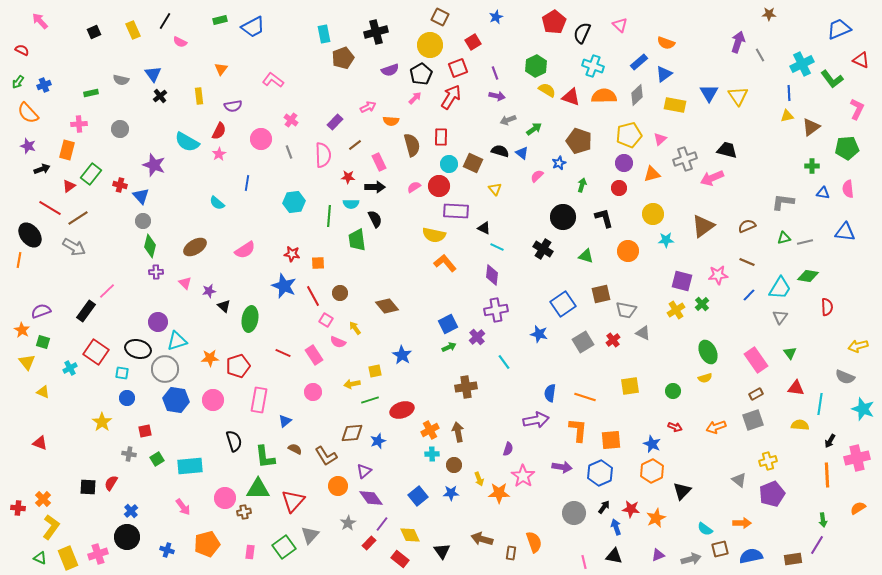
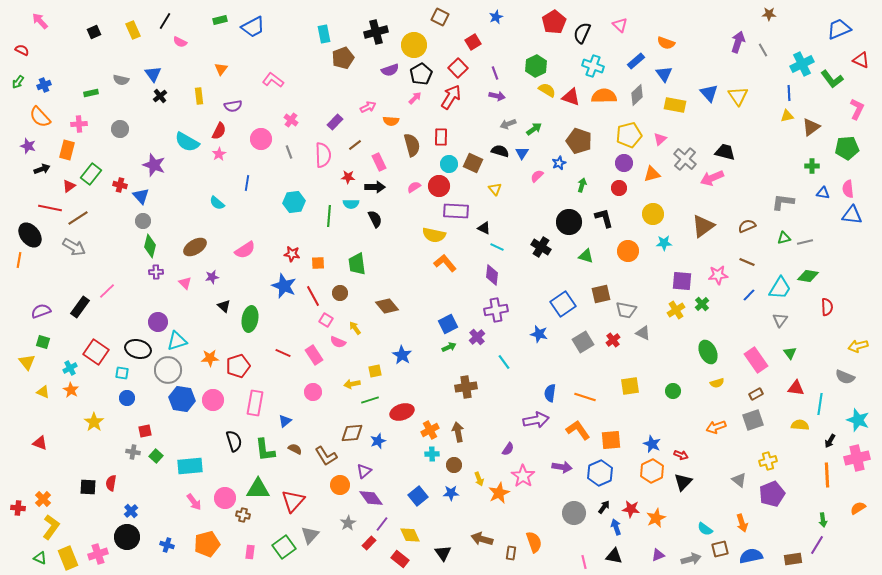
yellow circle at (430, 45): moved 16 px left
gray line at (760, 55): moved 3 px right, 5 px up
blue rectangle at (639, 62): moved 3 px left, 1 px up
red square at (458, 68): rotated 24 degrees counterclockwise
blue triangle at (664, 74): rotated 30 degrees counterclockwise
blue triangle at (709, 93): rotated 12 degrees counterclockwise
orange semicircle at (28, 113): moved 12 px right, 4 px down
gray arrow at (508, 120): moved 4 px down
black trapezoid at (727, 150): moved 2 px left, 2 px down
blue triangle at (522, 153): rotated 24 degrees clockwise
gray cross at (685, 159): rotated 30 degrees counterclockwise
red line at (50, 208): rotated 20 degrees counterclockwise
black circle at (563, 217): moved 6 px right, 5 px down
blue triangle at (845, 232): moved 7 px right, 17 px up
green trapezoid at (357, 240): moved 24 px down
cyan star at (666, 240): moved 2 px left, 3 px down
black cross at (543, 249): moved 2 px left, 2 px up
purple square at (682, 281): rotated 10 degrees counterclockwise
purple star at (209, 291): moved 3 px right, 14 px up
black rectangle at (86, 311): moved 6 px left, 4 px up
gray triangle at (780, 317): moved 3 px down
orange star at (22, 330): moved 49 px right, 60 px down
gray circle at (165, 369): moved 3 px right, 1 px down
yellow semicircle at (705, 378): moved 12 px right, 5 px down
blue hexagon at (176, 400): moved 6 px right, 1 px up
pink rectangle at (259, 400): moved 4 px left, 3 px down
cyan star at (863, 409): moved 5 px left, 11 px down
red ellipse at (402, 410): moved 2 px down
yellow star at (102, 422): moved 8 px left
red arrow at (675, 427): moved 6 px right, 28 px down
orange L-shape at (578, 430): rotated 40 degrees counterclockwise
purple semicircle at (508, 449): rotated 16 degrees clockwise
gray cross at (129, 454): moved 4 px right, 2 px up
green L-shape at (265, 457): moved 7 px up
green square at (157, 459): moved 1 px left, 3 px up; rotated 16 degrees counterclockwise
red semicircle at (111, 483): rotated 21 degrees counterclockwise
orange circle at (338, 486): moved 2 px right, 1 px up
black triangle at (682, 491): moved 1 px right, 9 px up
orange star at (499, 493): rotated 25 degrees counterclockwise
pink arrow at (183, 507): moved 11 px right, 5 px up
brown cross at (244, 512): moved 1 px left, 3 px down; rotated 24 degrees clockwise
orange arrow at (742, 523): rotated 72 degrees clockwise
blue cross at (167, 550): moved 5 px up
black triangle at (442, 551): moved 1 px right, 2 px down
